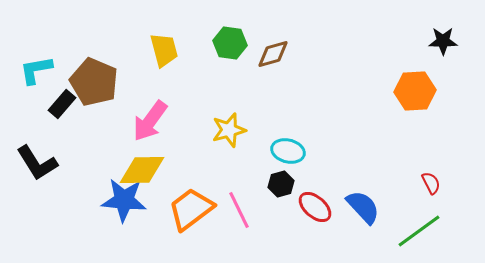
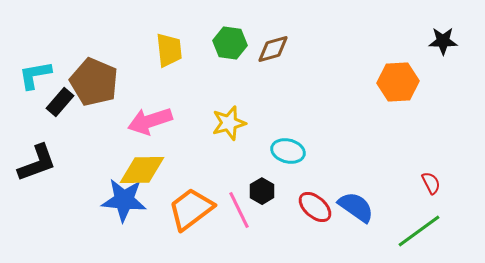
yellow trapezoid: moved 5 px right; rotated 9 degrees clockwise
brown diamond: moved 5 px up
cyan L-shape: moved 1 px left, 5 px down
orange hexagon: moved 17 px left, 9 px up
black rectangle: moved 2 px left, 2 px up
pink arrow: rotated 36 degrees clockwise
yellow star: moved 7 px up
black L-shape: rotated 78 degrees counterclockwise
black hexagon: moved 19 px left, 7 px down; rotated 15 degrees counterclockwise
blue semicircle: moved 7 px left; rotated 12 degrees counterclockwise
